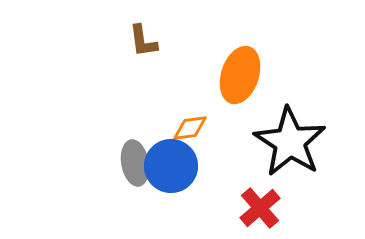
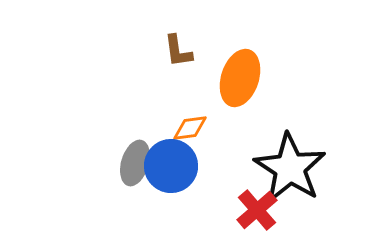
brown L-shape: moved 35 px right, 10 px down
orange ellipse: moved 3 px down
black star: moved 26 px down
gray ellipse: rotated 27 degrees clockwise
red cross: moved 3 px left, 2 px down
